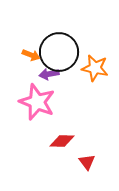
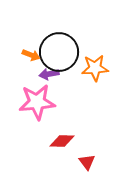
orange star: rotated 16 degrees counterclockwise
pink star: rotated 27 degrees counterclockwise
